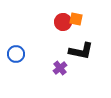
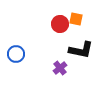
red circle: moved 3 px left, 2 px down
black L-shape: moved 1 px up
